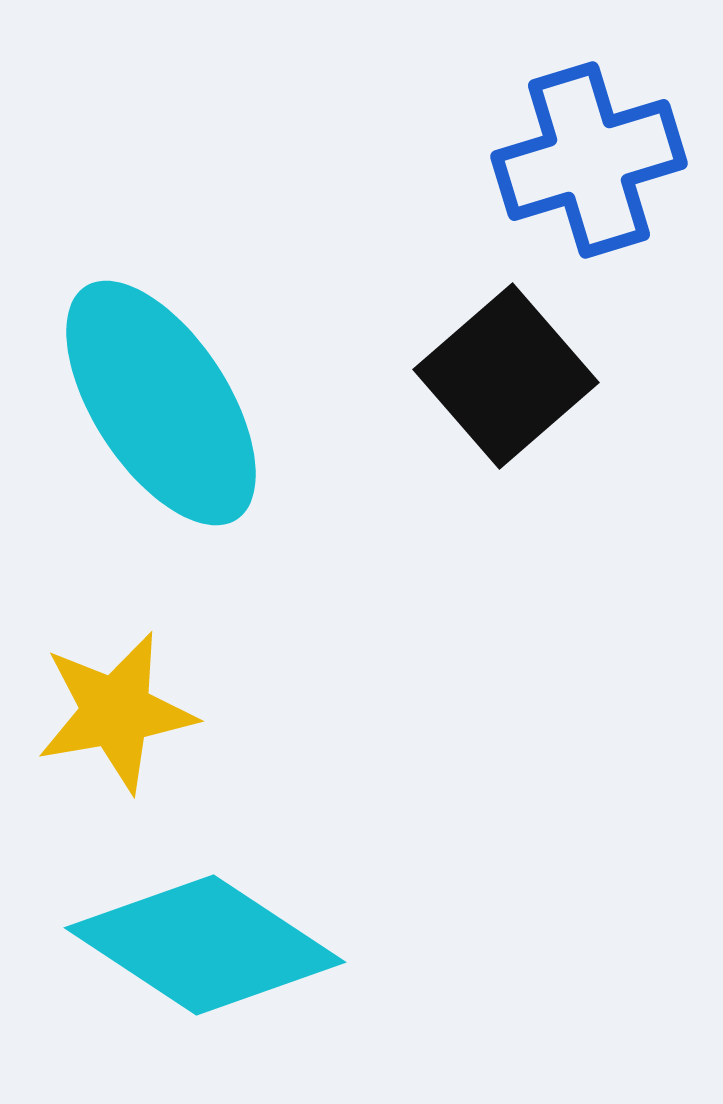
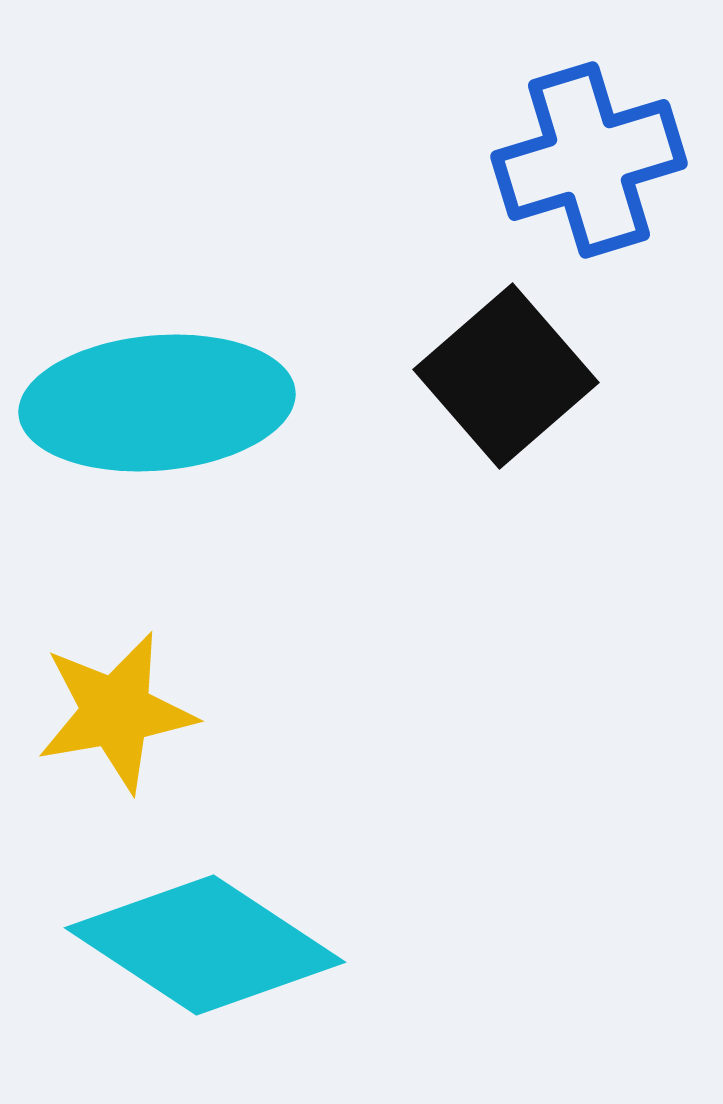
cyan ellipse: moved 4 px left; rotated 62 degrees counterclockwise
